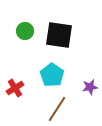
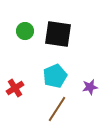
black square: moved 1 px left, 1 px up
cyan pentagon: moved 3 px right, 1 px down; rotated 15 degrees clockwise
